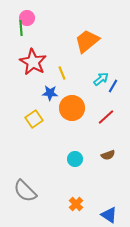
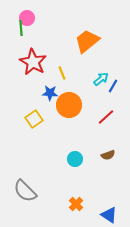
orange circle: moved 3 px left, 3 px up
